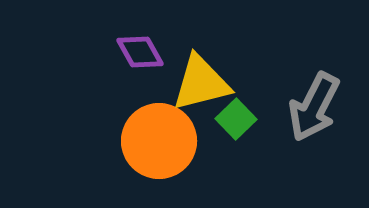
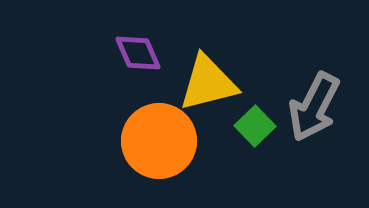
purple diamond: moved 2 px left, 1 px down; rotated 6 degrees clockwise
yellow triangle: moved 7 px right
green square: moved 19 px right, 7 px down
